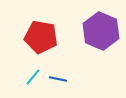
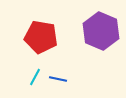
cyan line: moved 2 px right; rotated 12 degrees counterclockwise
